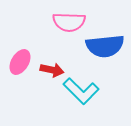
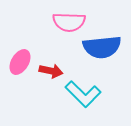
blue semicircle: moved 3 px left, 1 px down
red arrow: moved 1 px left, 1 px down
cyan L-shape: moved 2 px right, 3 px down
